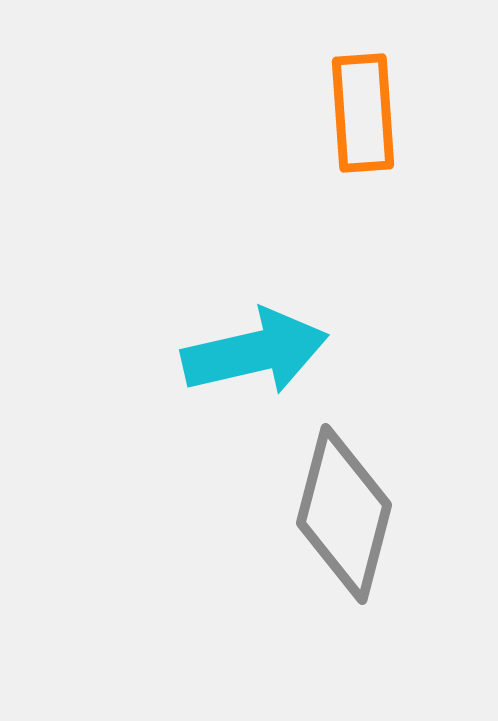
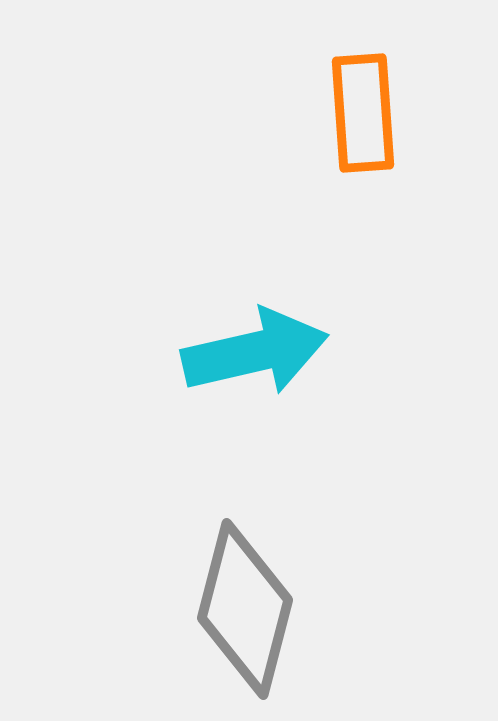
gray diamond: moved 99 px left, 95 px down
